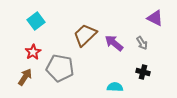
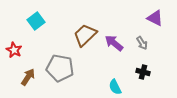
red star: moved 19 px left, 2 px up; rotated 14 degrees counterclockwise
brown arrow: moved 3 px right
cyan semicircle: rotated 119 degrees counterclockwise
